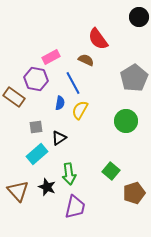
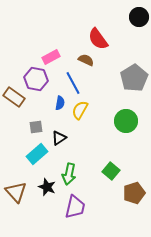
green arrow: rotated 20 degrees clockwise
brown triangle: moved 2 px left, 1 px down
